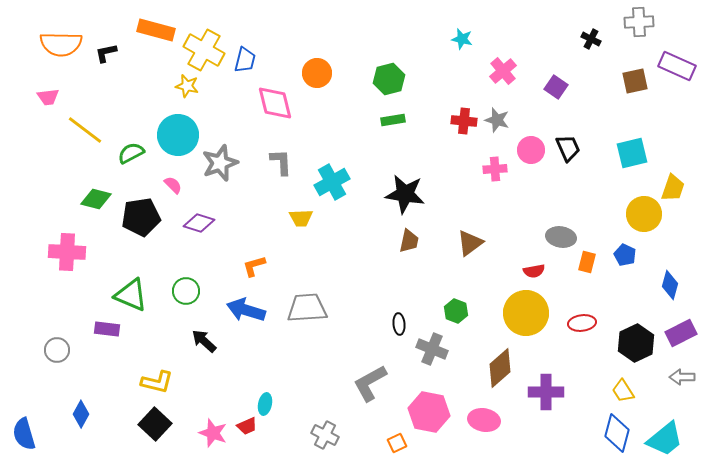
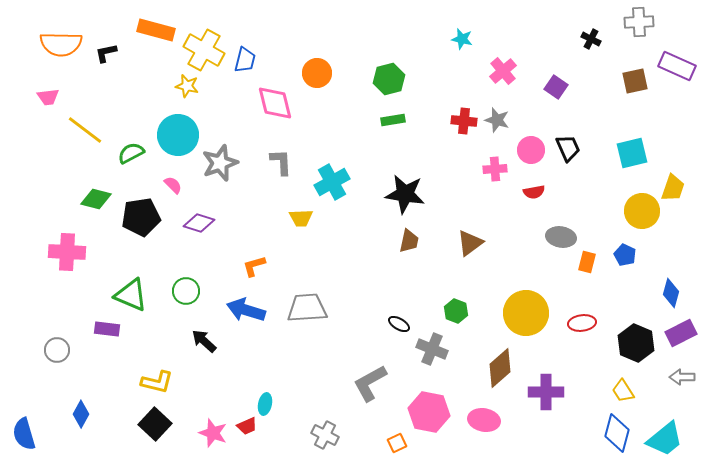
yellow circle at (644, 214): moved 2 px left, 3 px up
red semicircle at (534, 271): moved 79 px up
blue diamond at (670, 285): moved 1 px right, 8 px down
black ellipse at (399, 324): rotated 55 degrees counterclockwise
black hexagon at (636, 343): rotated 12 degrees counterclockwise
